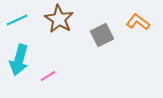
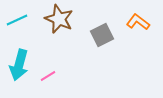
brown star: rotated 8 degrees counterclockwise
cyan arrow: moved 5 px down
